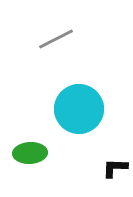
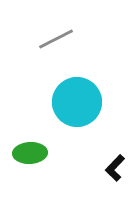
cyan circle: moved 2 px left, 7 px up
black L-shape: rotated 48 degrees counterclockwise
